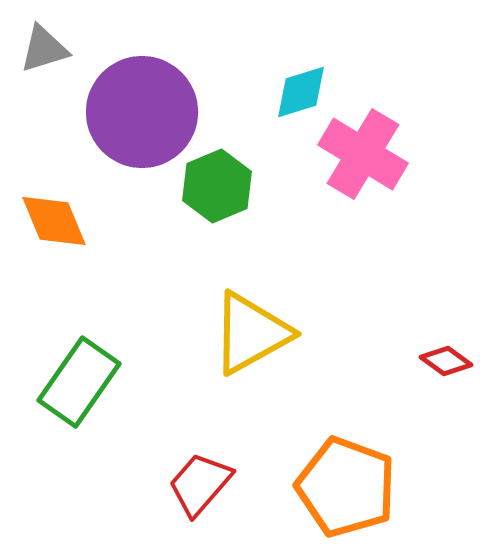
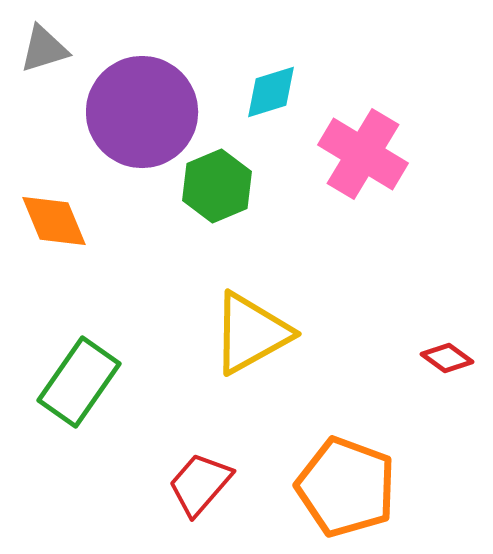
cyan diamond: moved 30 px left
red diamond: moved 1 px right, 3 px up
